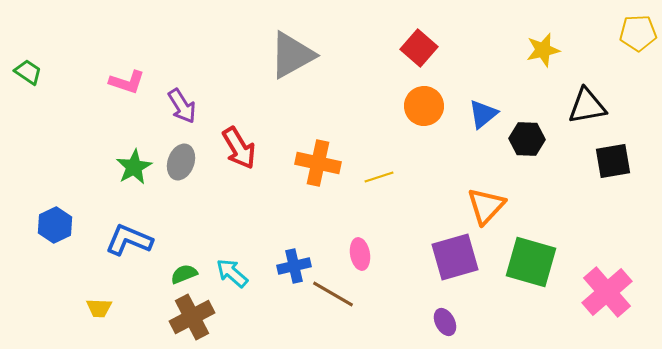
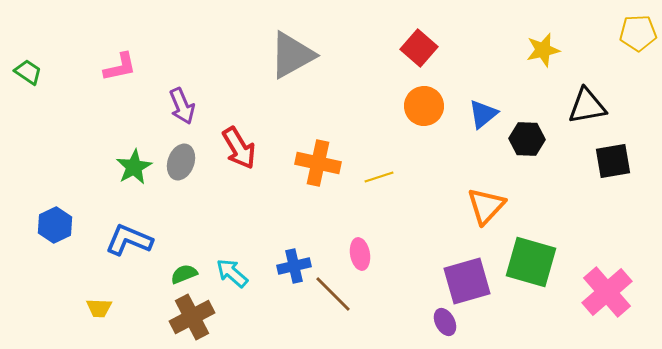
pink L-shape: moved 7 px left, 15 px up; rotated 30 degrees counterclockwise
purple arrow: rotated 9 degrees clockwise
purple square: moved 12 px right, 24 px down
brown line: rotated 15 degrees clockwise
